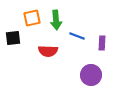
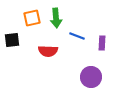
green arrow: moved 2 px up
black square: moved 1 px left, 2 px down
purple circle: moved 2 px down
